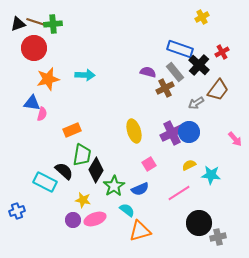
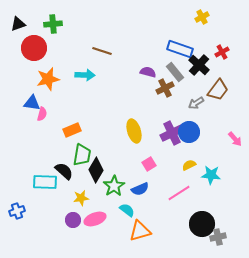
brown line: moved 66 px right, 29 px down
cyan rectangle: rotated 25 degrees counterclockwise
yellow star: moved 2 px left, 2 px up; rotated 21 degrees counterclockwise
black circle: moved 3 px right, 1 px down
